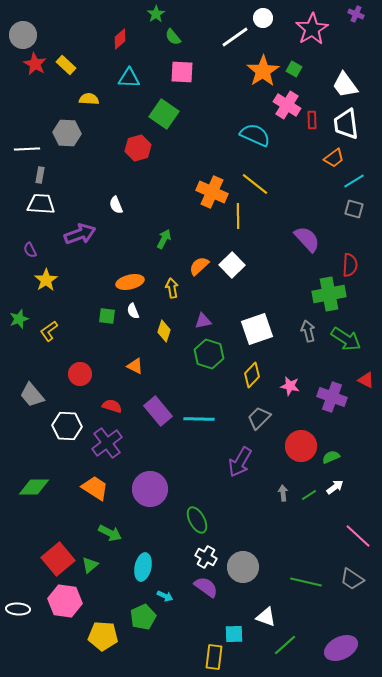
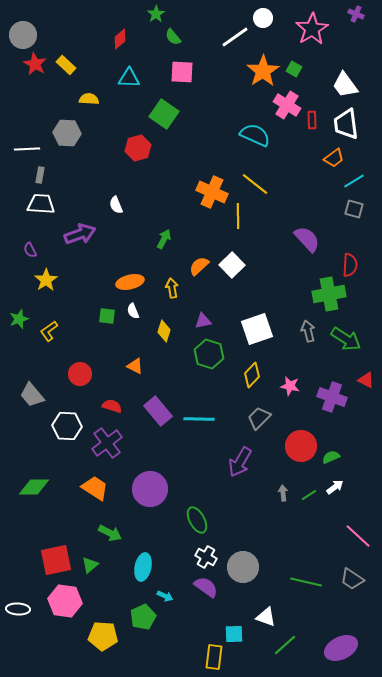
red square at (58, 559): moved 2 px left, 1 px down; rotated 28 degrees clockwise
